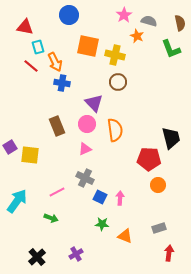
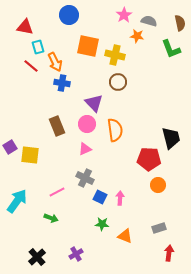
orange star: rotated 16 degrees counterclockwise
